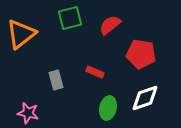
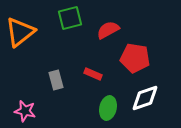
red semicircle: moved 2 px left, 5 px down; rotated 10 degrees clockwise
orange triangle: moved 1 px left, 2 px up
red pentagon: moved 6 px left, 4 px down
red rectangle: moved 2 px left, 2 px down
pink star: moved 3 px left, 2 px up
